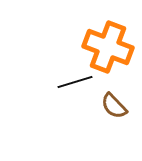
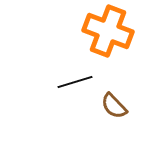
orange cross: moved 16 px up
